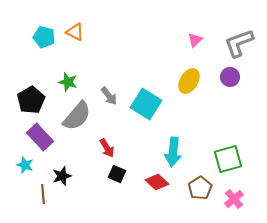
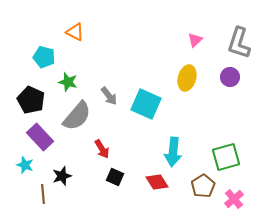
cyan pentagon: moved 20 px down
gray L-shape: rotated 52 degrees counterclockwise
yellow ellipse: moved 2 px left, 3 px up; rotated 15 degrees counterclockwise
black pentagon: rotated 16 degrees counterclockwise
cyan square: rotated 8 degrees counterclockwise
red arrow: moved 5 px left, 1 px down
green square: moved 2 px left, 2 px up
black square: moved 2 px left, 3 px down
red diamond: rotated 15 degrees clockwise
brown pentagon: moved 3 px right, 2 px up
